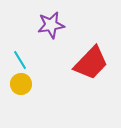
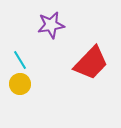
yellow circle: moved 1 px left
